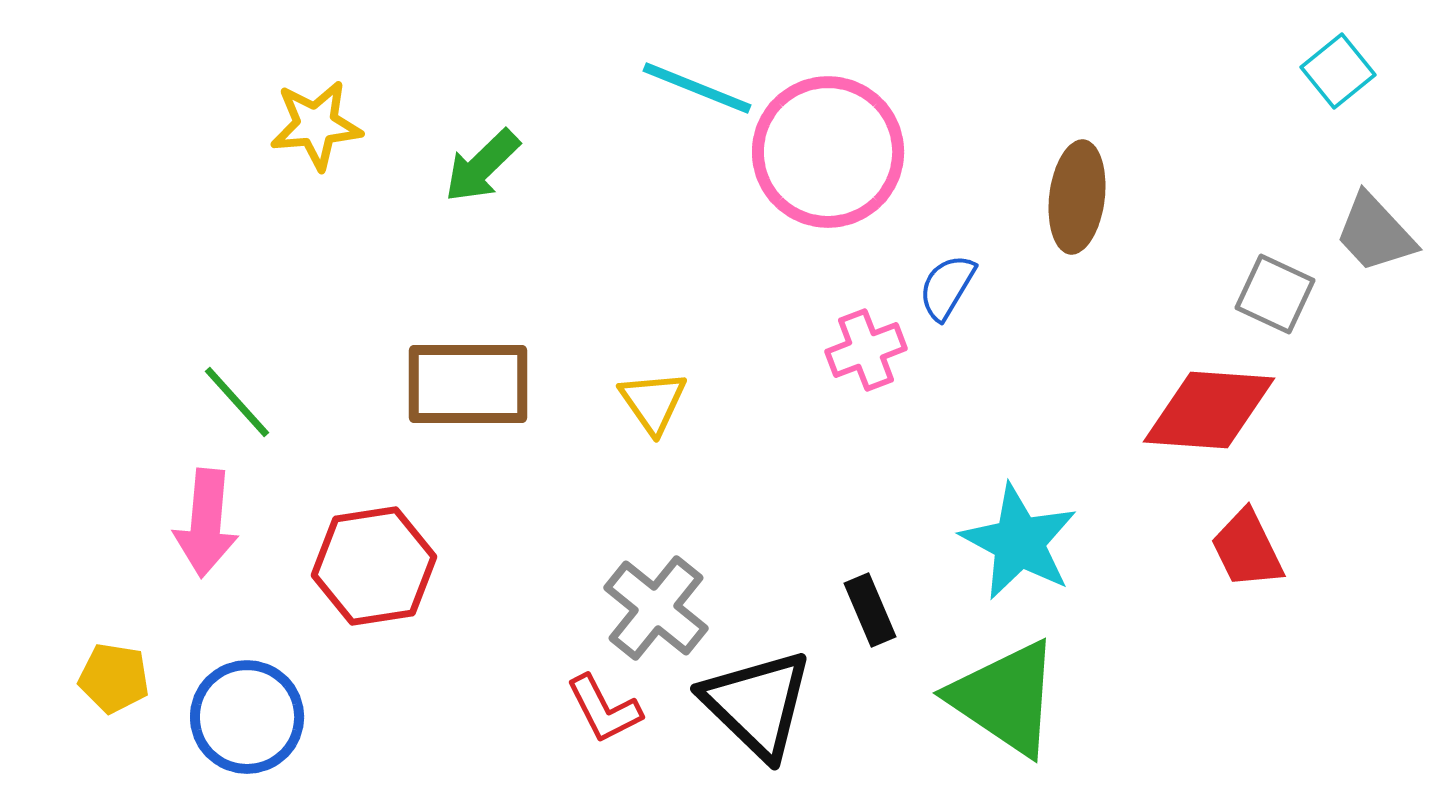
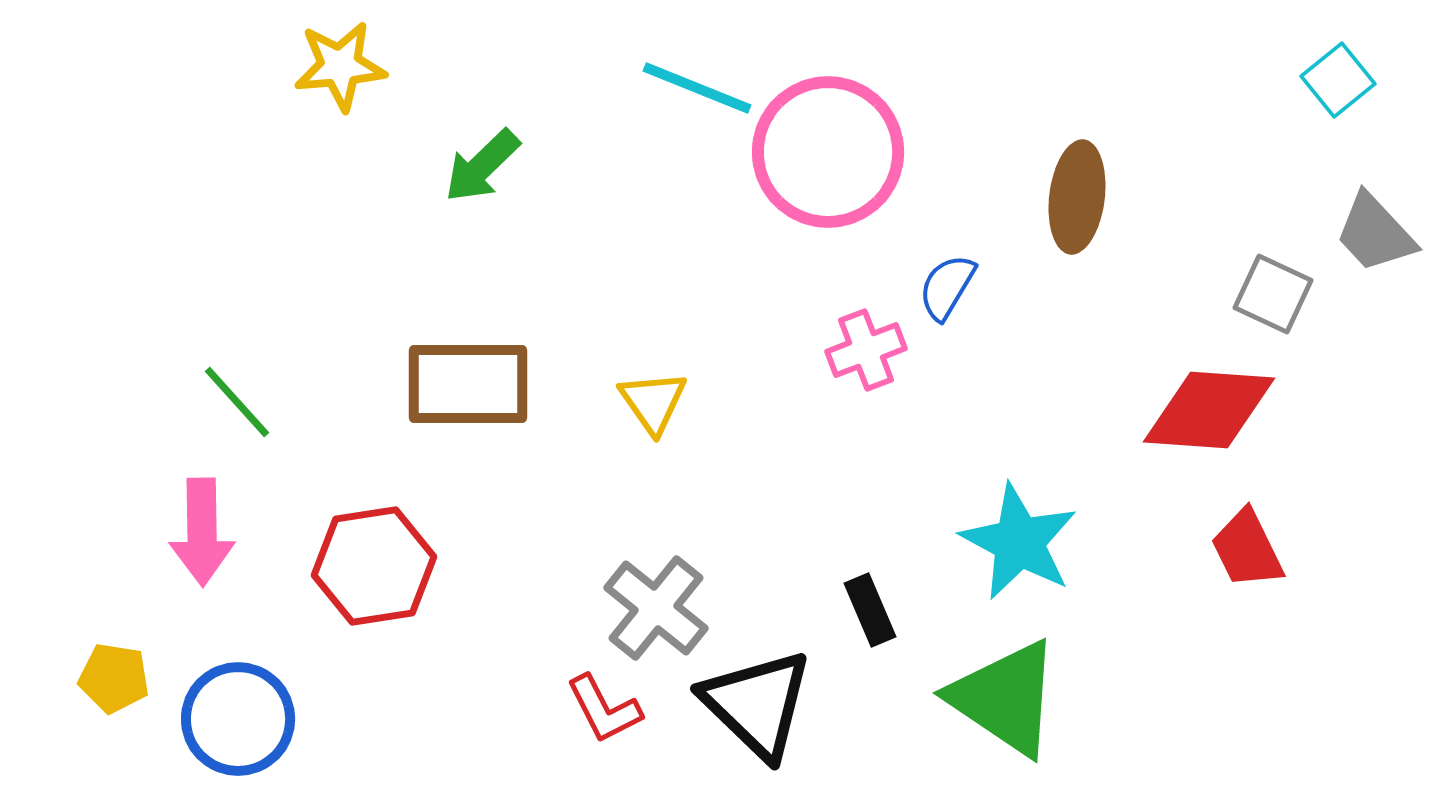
cyan square: moved 9 px down
yellow star: moved 24 px right, 59 px up
gray square: moved 2 px left
pink arrow: moved 4 px left, 9 px down; rotated 6 degrees counterclockwise
blue circle: moved 9 px left, 2 px down
